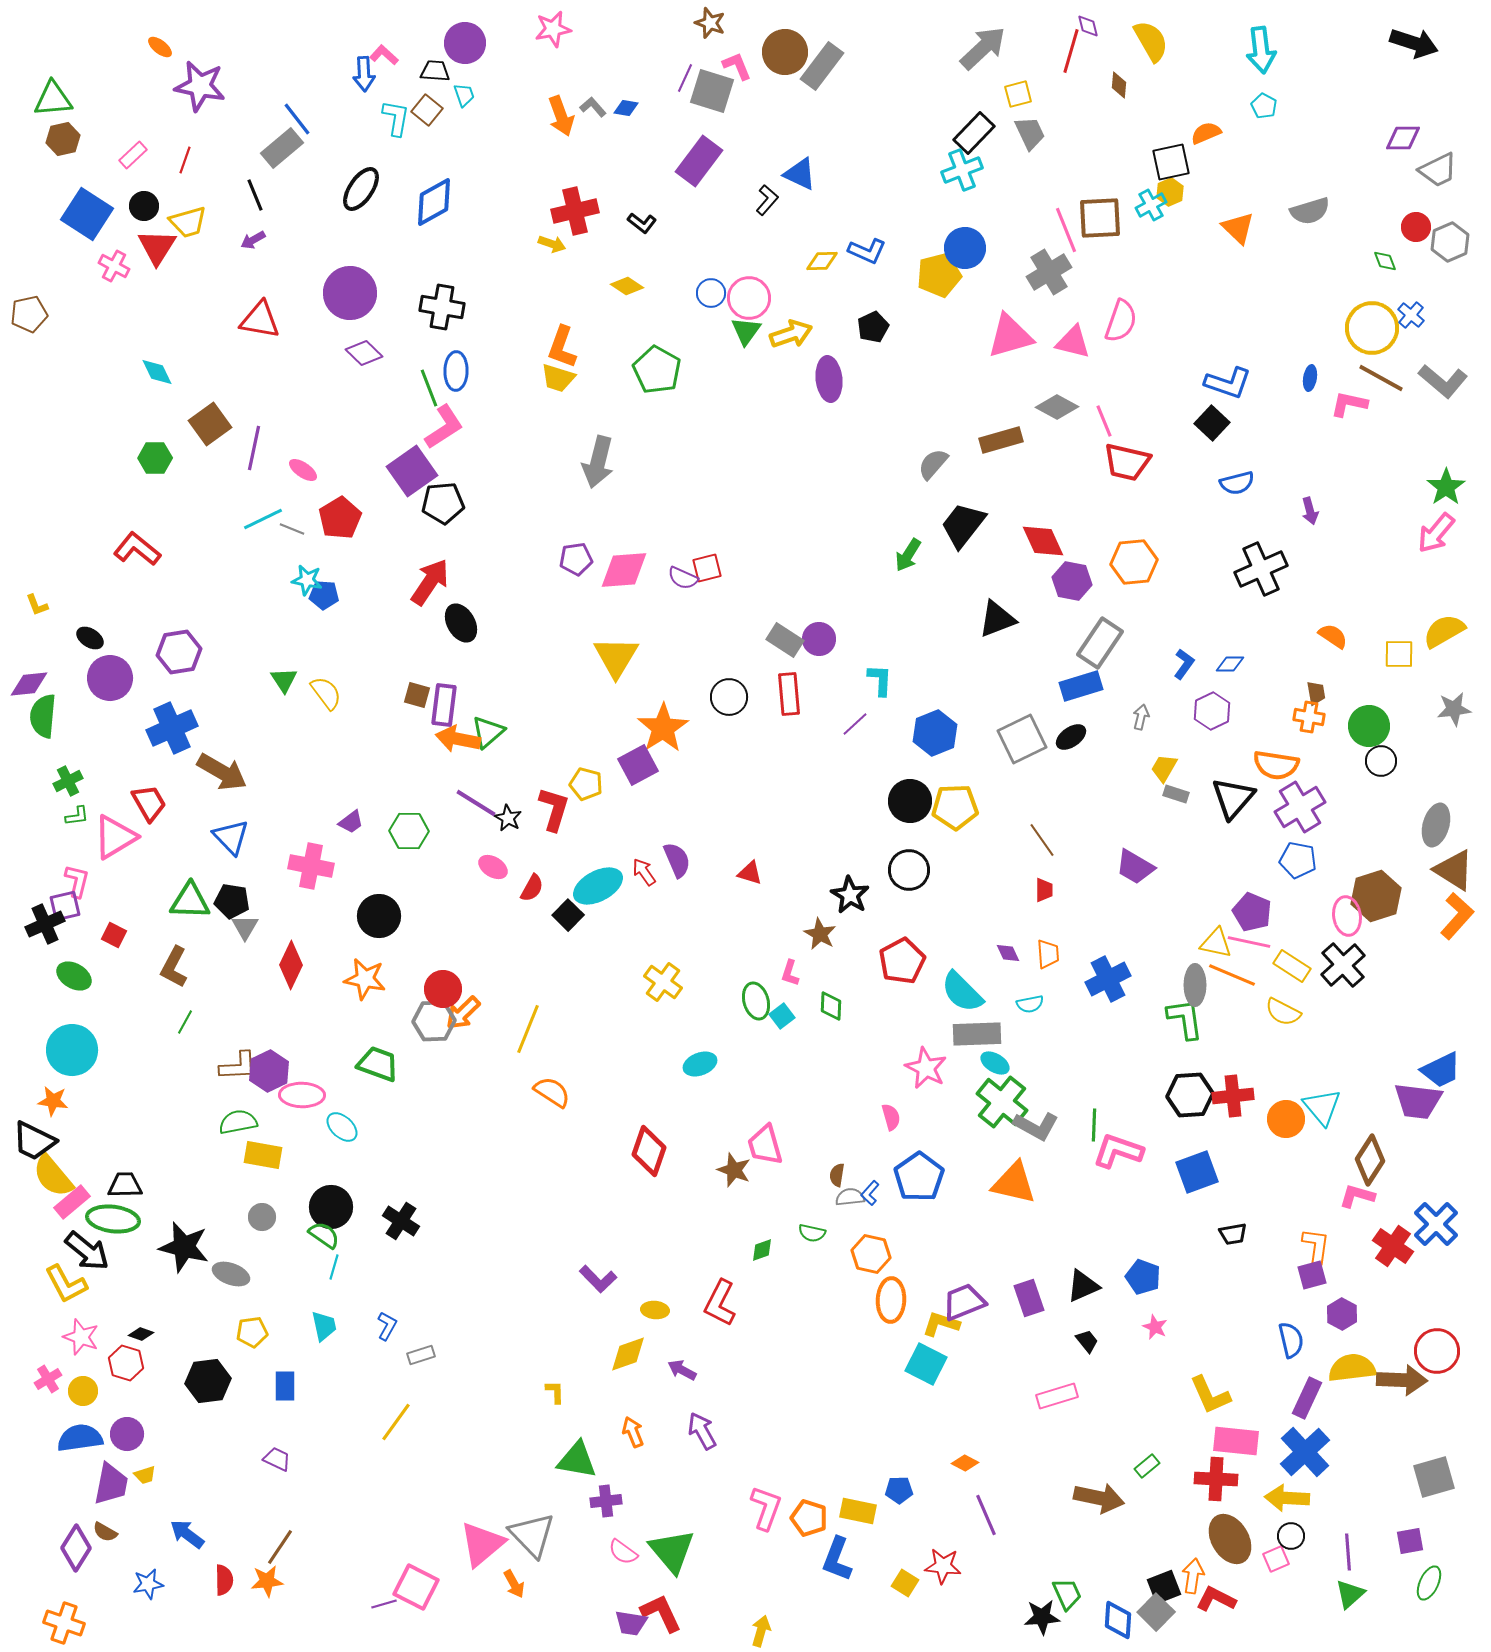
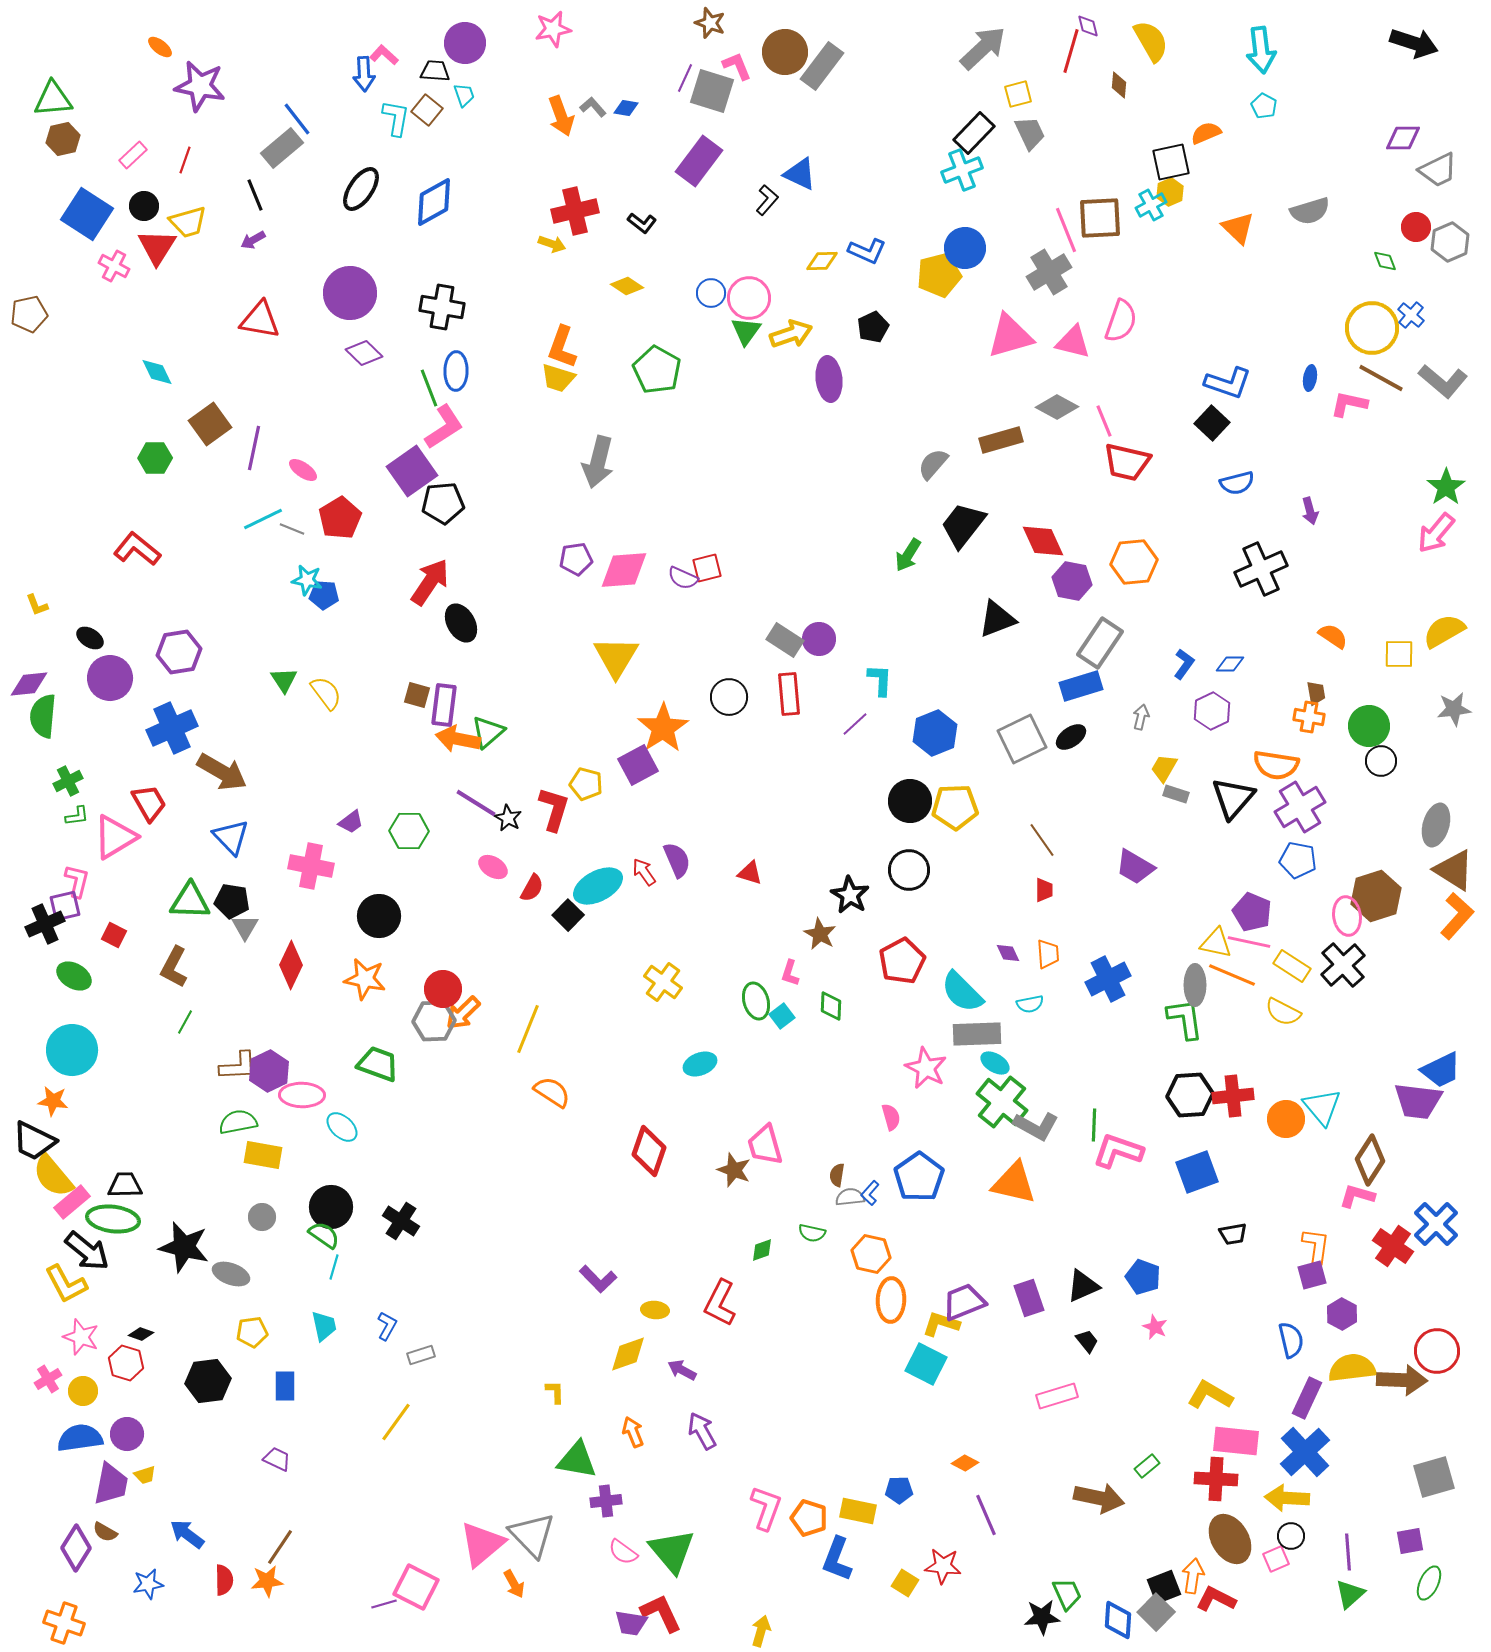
yellow L-shape at (1210, 1395): rotated 144 degrees clockwise
